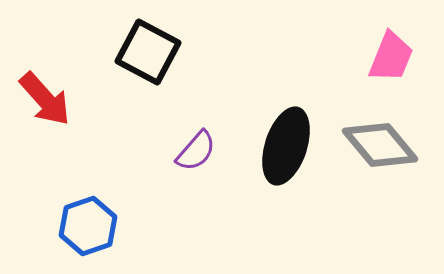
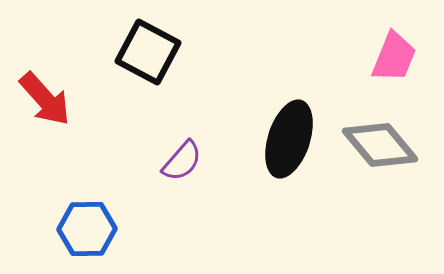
pink trapezoid: moved 3 px right
black ellipse: moved 3 px right, 7 px up
purple semicircle: moved 14 px left, 10 px down
blue hexagon: moved 1 px left, 3 px down; rotated 18 degrees clockwise
